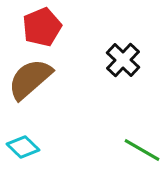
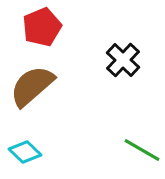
brown semicircle: moved 2 px right, 7 px down
cyan diamond: moved 2 px right, 5 px down
